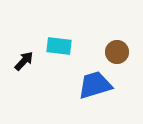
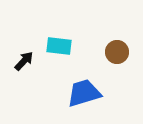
blue trapezoid: moved 11 px left, 8 px down
